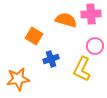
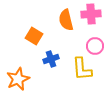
orange semicircle: rotated 120 degrees counterclockwise
yellow L-shape: rotated 30 degrees counterclockwise
orange star: rotated 15 degrees counterclockwise
